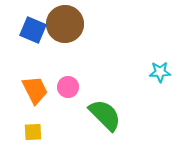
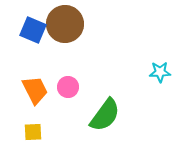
green semicircle: rotated 81 degrees clockwise
